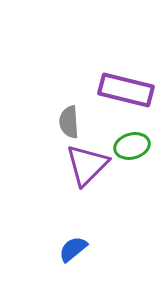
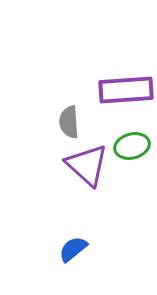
purple rectangle: rotated 18 degrees counterclockwise
purple triangle: rotated 33 degrees counterclockwise
